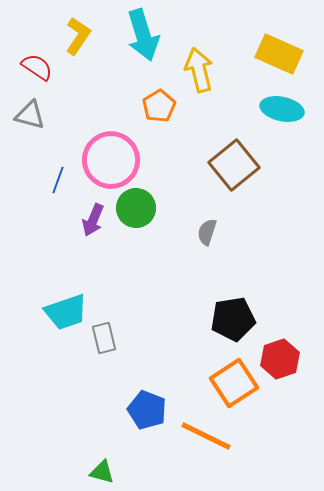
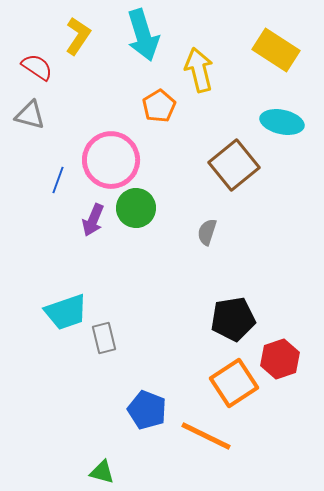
yellow rectangle: moved 3 px left, 4 px up; rotated 9 degrees clockwise
cyan ellipse: moved 13 px down
